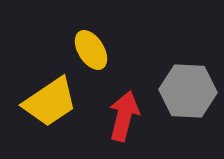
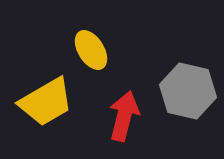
gray hexagon: rotated 10 degrees clockwise
yellow trapezoid: moved 4 px left; rotated 4 degrees clockwise
